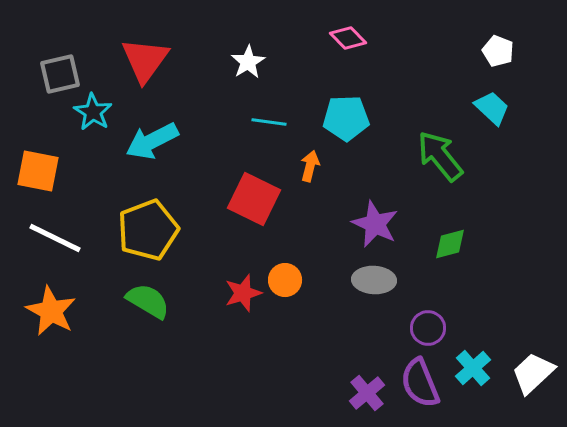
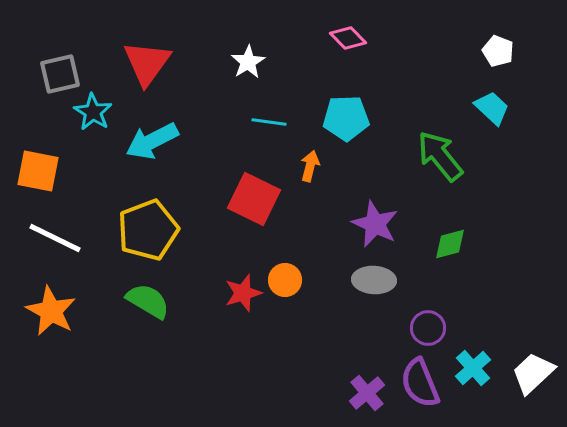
red triangle: moved 2 px right, 3 px down
